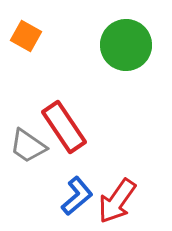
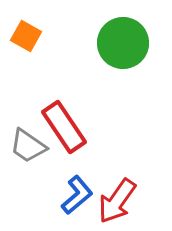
green circle: moved 3 px left, 2 px up
blue L-shape: moved 1 px up
